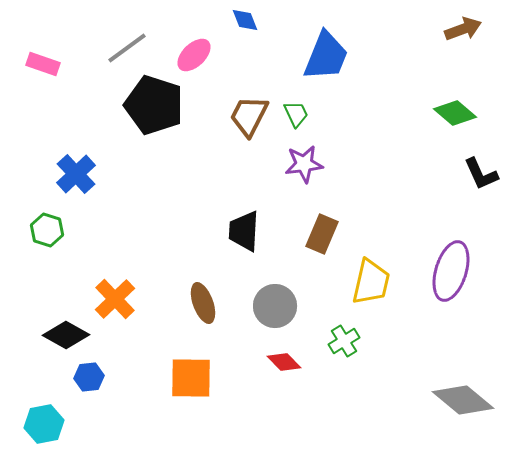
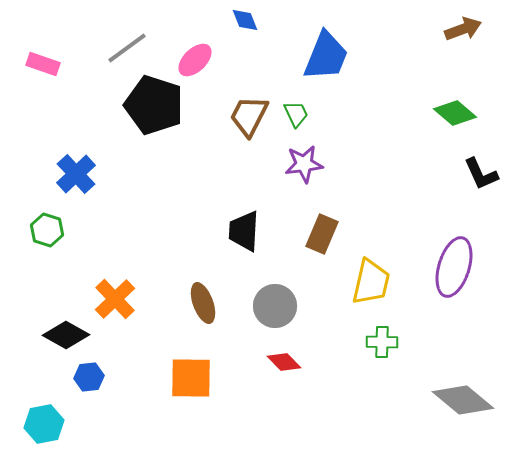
pink ellipse: moved 1 px right, 5 px down
purple ellipse: moved 3 px right, 4 px up
green cross: moved 38 px right, 1 px down; rotated 32 degrees clockwise
